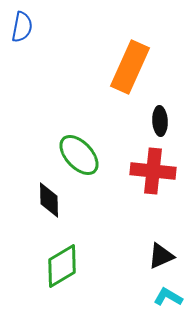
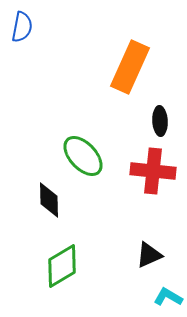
green ellipse: moved 4 px right, 1 px down
black triangle: moved 12 px left, 1 px up
